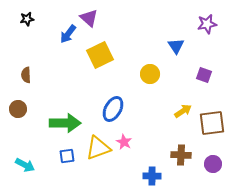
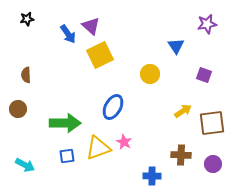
purple triangle: moved 2 px right, 8 px down
blue arrow: rotated 72 degrees counterclockwise
blue ellipse: moved 2 px up
